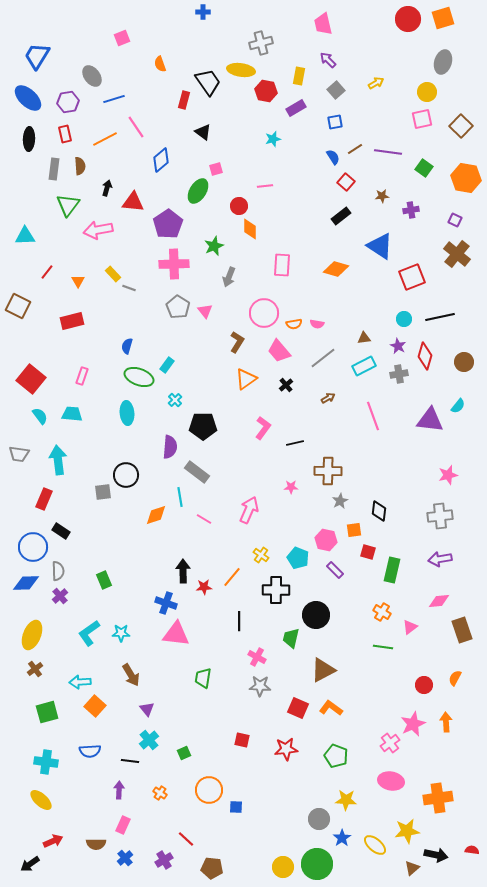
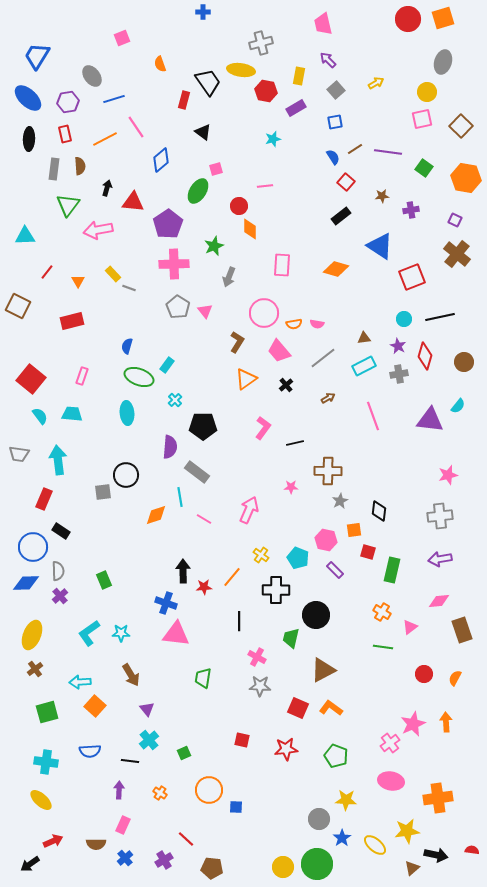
red circle at (424, 685): moved 11 px up
